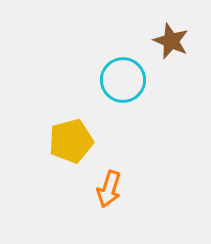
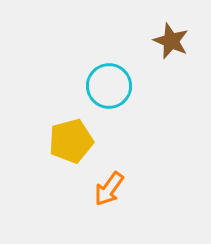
cyan circle: moved 14 px left, 6 px down
orange arrow: rotated 18 degrees clockwise
